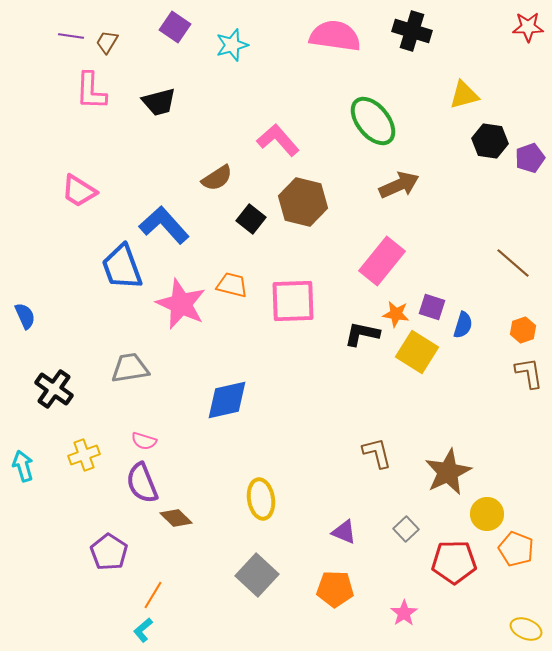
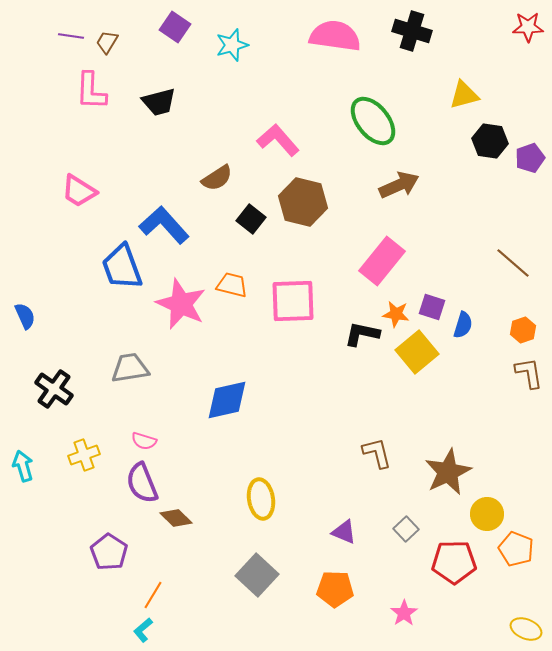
yellow square at (417, 352): rotated 18 degrees clockwise
